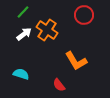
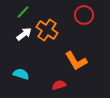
red semicircle: rotated 112 degrees clockwise
